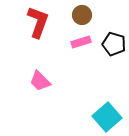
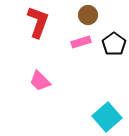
brown circle: moved 6 px right
black pentagon: rotated 20 degrees clockwise
